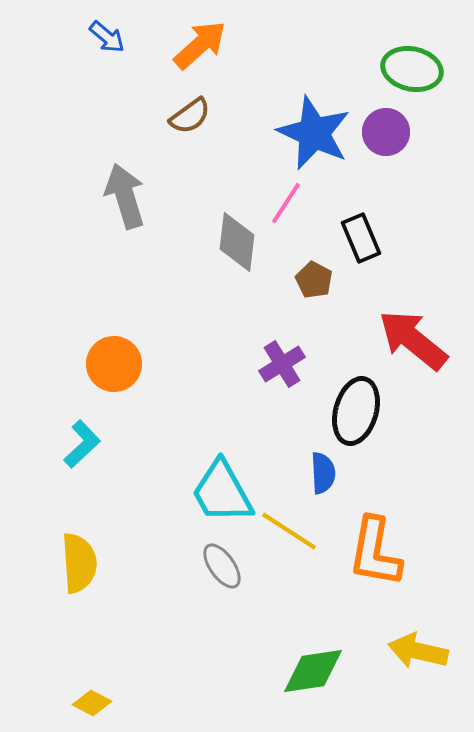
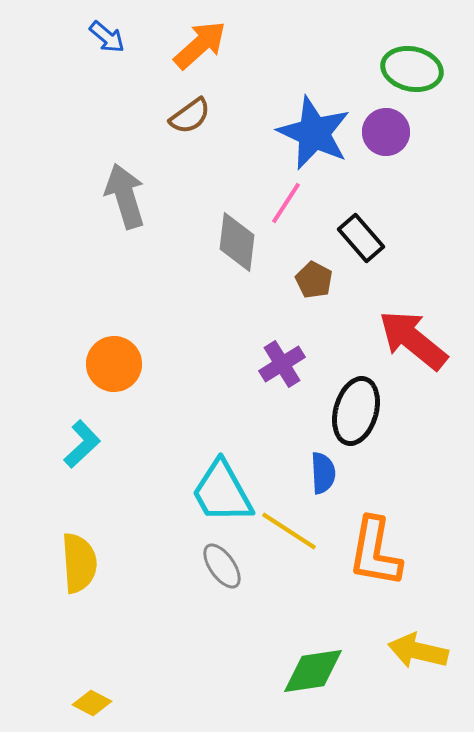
black rectangle: rotated 18 degrees counterclockwise
